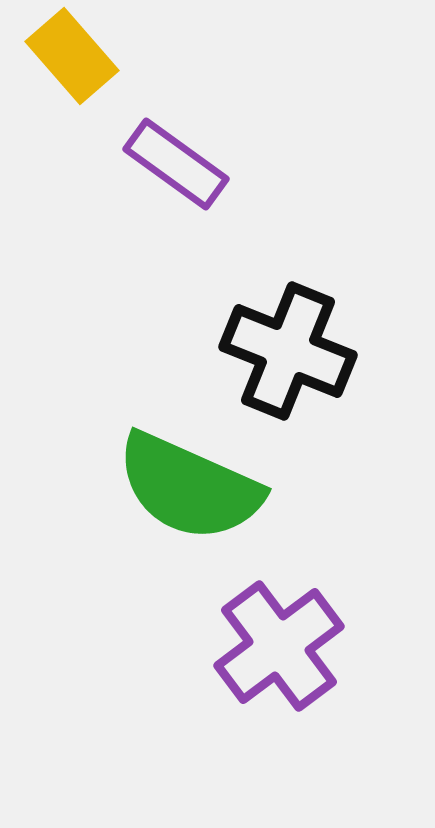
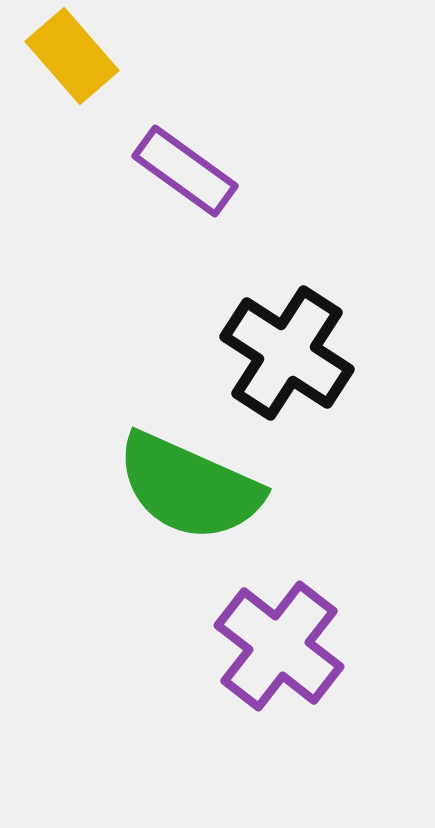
purple rectangle: moved 9 px right, 7 px down
black cross: moved 1 px left, 2 px down; rotated 11 degrees clockwise
purple cross: rotated 15 degrees counterclockwise
